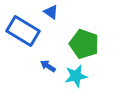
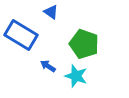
blue rectangle: moved 2 px left, 4 px down
cyan star: rotated 30 degrees clockwise
